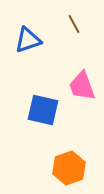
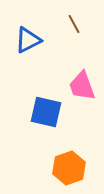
blue triangle: rotated 8 degrees counterclockwise
blue square: moved 3 px right, 2 px down
